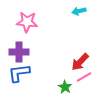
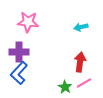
cyan arrow: moved 2 px right, 16 px down
pink star: moved 1 px right
red arrow: rotated 144 degrees clockwise
blue L-shape: rotated 40 degrees counterclockwise
pink line: moved 6 px down
